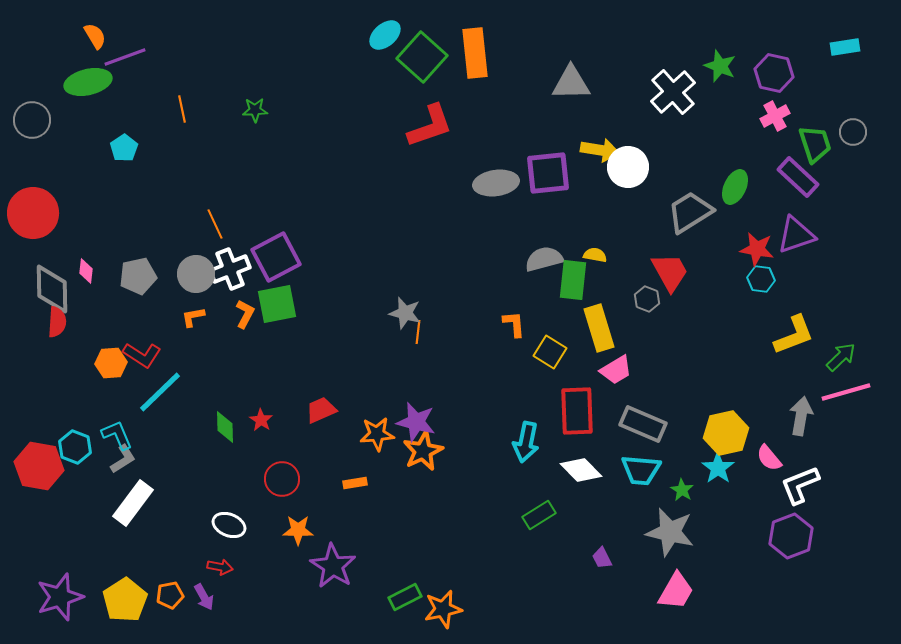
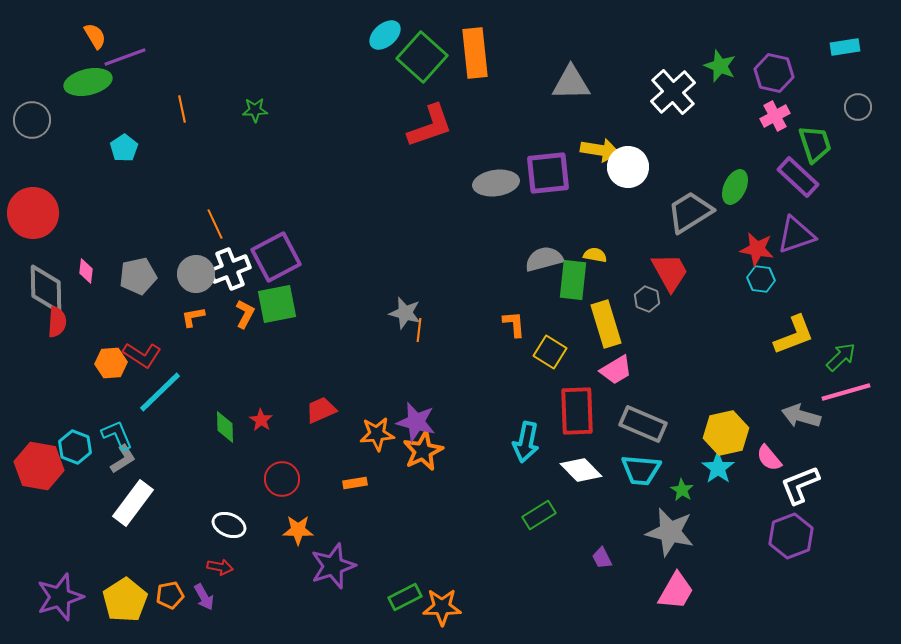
gray circle at (853, 132): moved 5 px right, 25 px up
gray diamond at (52, 289): moved 6 px left
yellow rectangle at (599, 328): moved 7 px right, 4 px up
orange line at (418, 332): moved 1 px right, 2 px up
gray arrow at (801, 416): rotated 84 degrees counterclockwise
purple star at (333, 566): rotated 21 degrees clockwise
orange star at (443, 609): moved 1 px left, 2 px up; rotated 12 degrees clockwise
